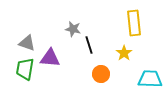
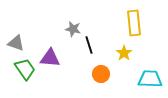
gray triangle: moved 11 px left
green trapezoid: rotated 135 degrees clockwise
